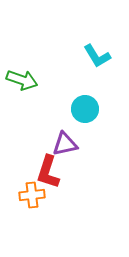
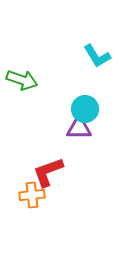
purple triangle: moved 14 px right, 16 px up; rotated 12 degrees clockwise
red L-shape: rotated 52 degrees clockwise
